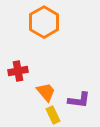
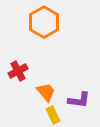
red cross: rotated 18 degrees counterclockwise
